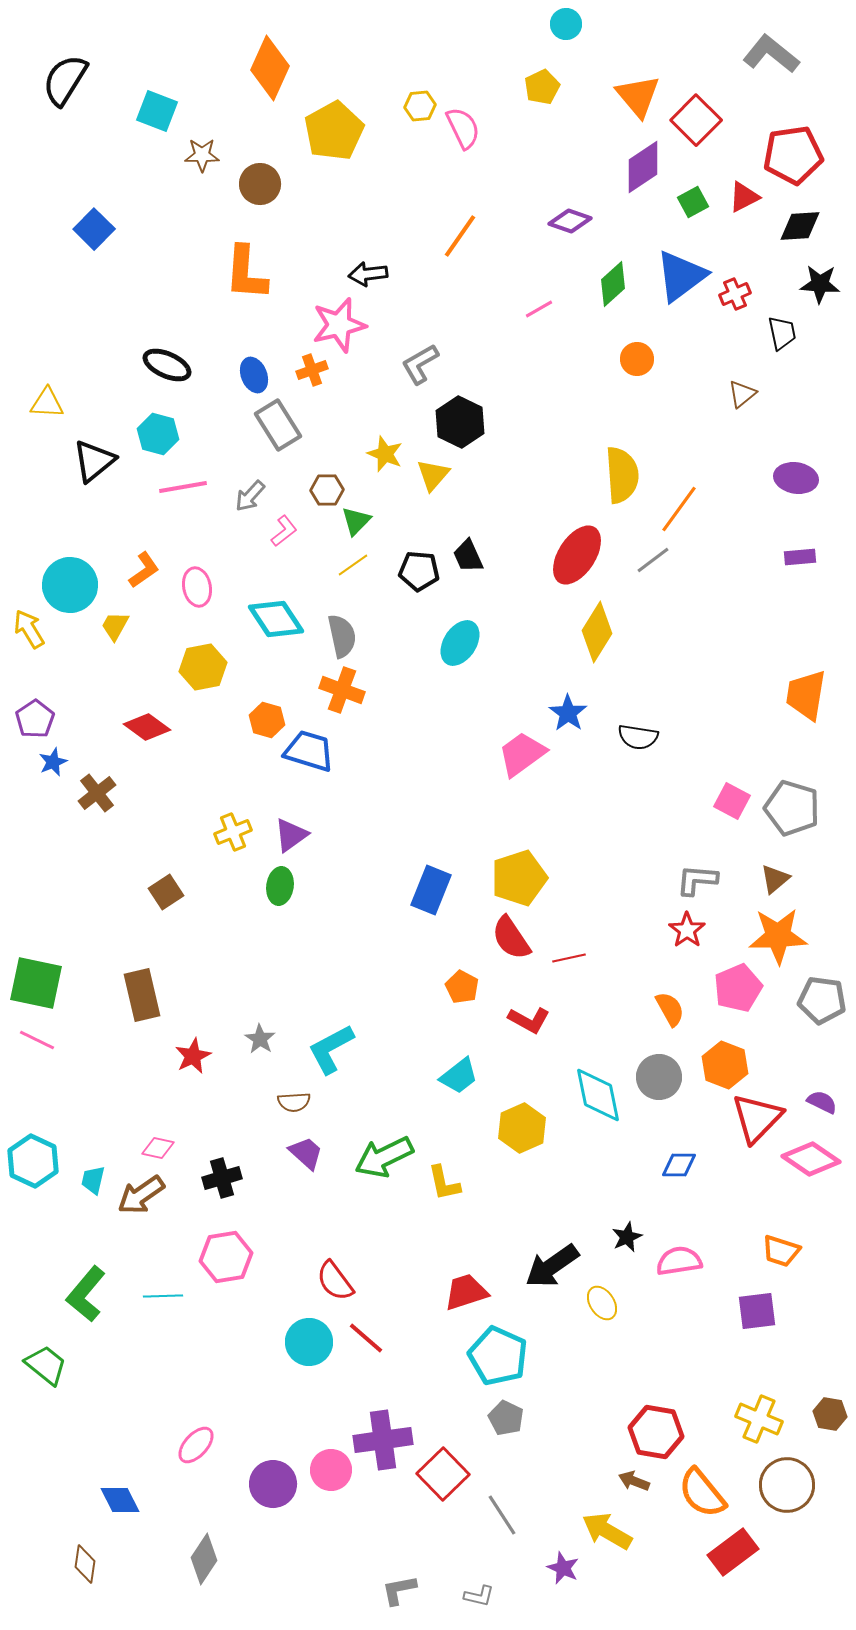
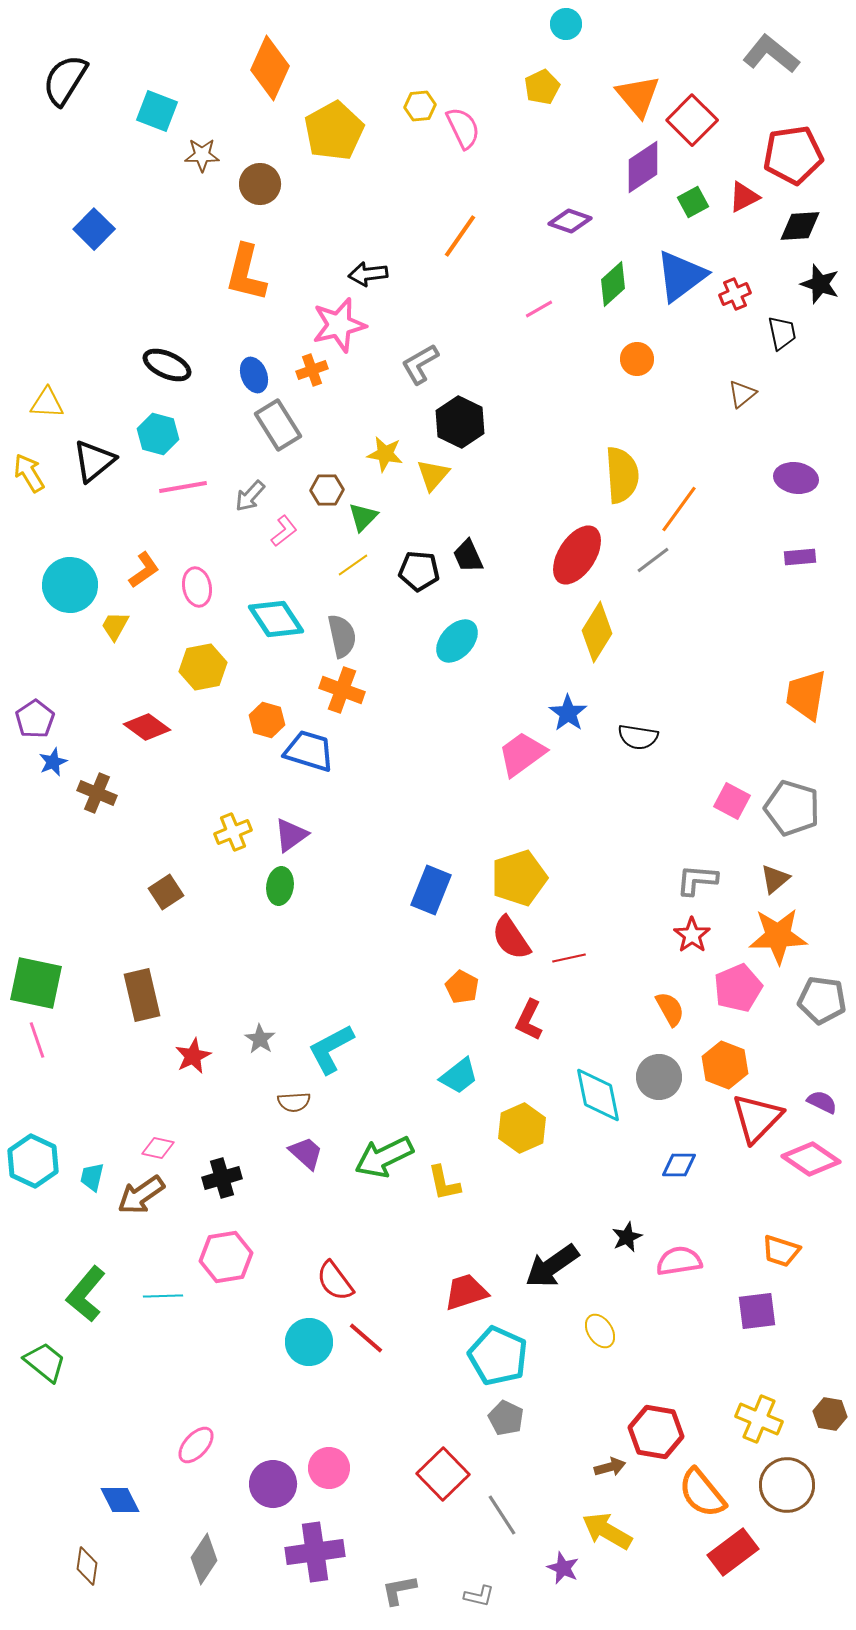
red square at (696, 120): moved 4 px left
orange L-shape at (246, 273): rotated 10 degrees clockwise
black star at (820, 284): rotated 15 degrees clockwise
yellow star at (385, 454): rotated 12 degrees counterclockwise
green triangle at (356, 521): moved 7 px right, 4 px up
yellow arrow at (29, 629): moved 156 px up
cyan ellipse at (460, 643): moved 3 px left, 2 px up; rotated 9 degrees clockwise
brown cross at (97, 793): rotated 30 degrees counterclockwise
red star at (687, 930): moved 5 px right, 5 px down
red L-shape at (529, 1020): rotated 87 degrees clockwise
pink line at (37, 1040): rotated 45 degrees clockwise
cyan trapezoid at (93, 1180): moved 1 px left, 3 px up
yellow ellipse at (602, 1303): moved 2 px left, 28 px down
green trapezoid at (46, 1365): moved 1 px left, 3 px up
purple cross at (383, 1440): moved 68 px left, 112 px down
pink circle at (331, 1470): moved 2 px left, 2 px up
brown arrow at (634, 1481): moved 24 px left, 14 px up; rotated 144 degrees clockwise
brown diamond at (85, 1564): moved 2 px right, 2 px down
